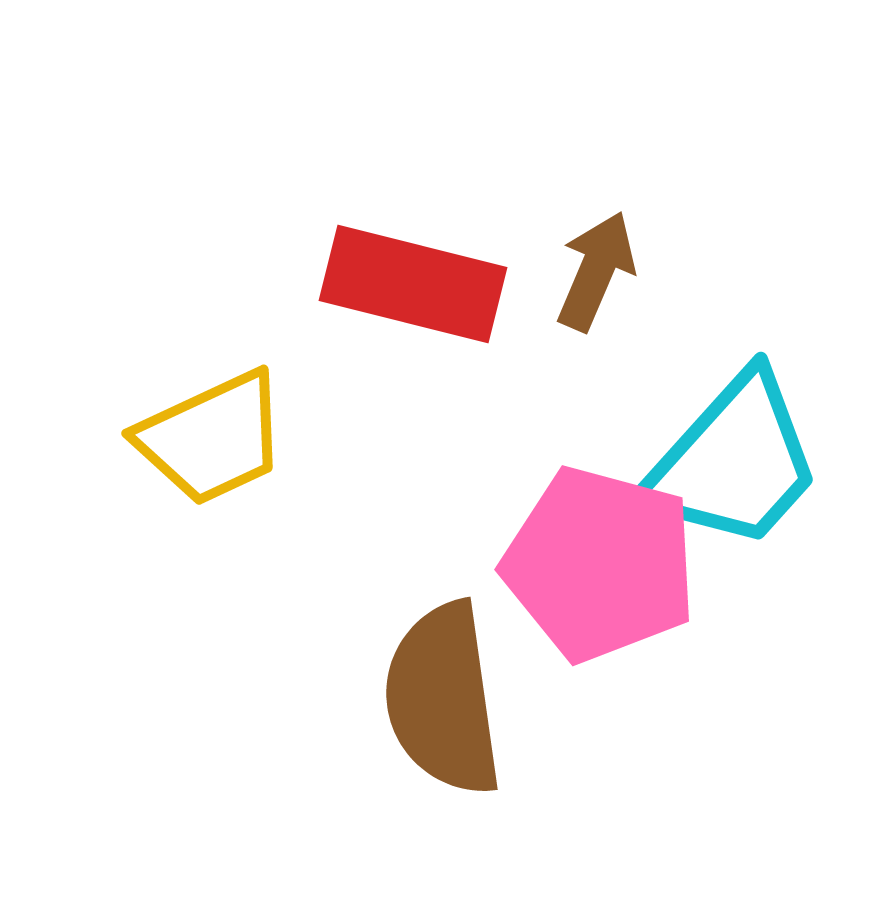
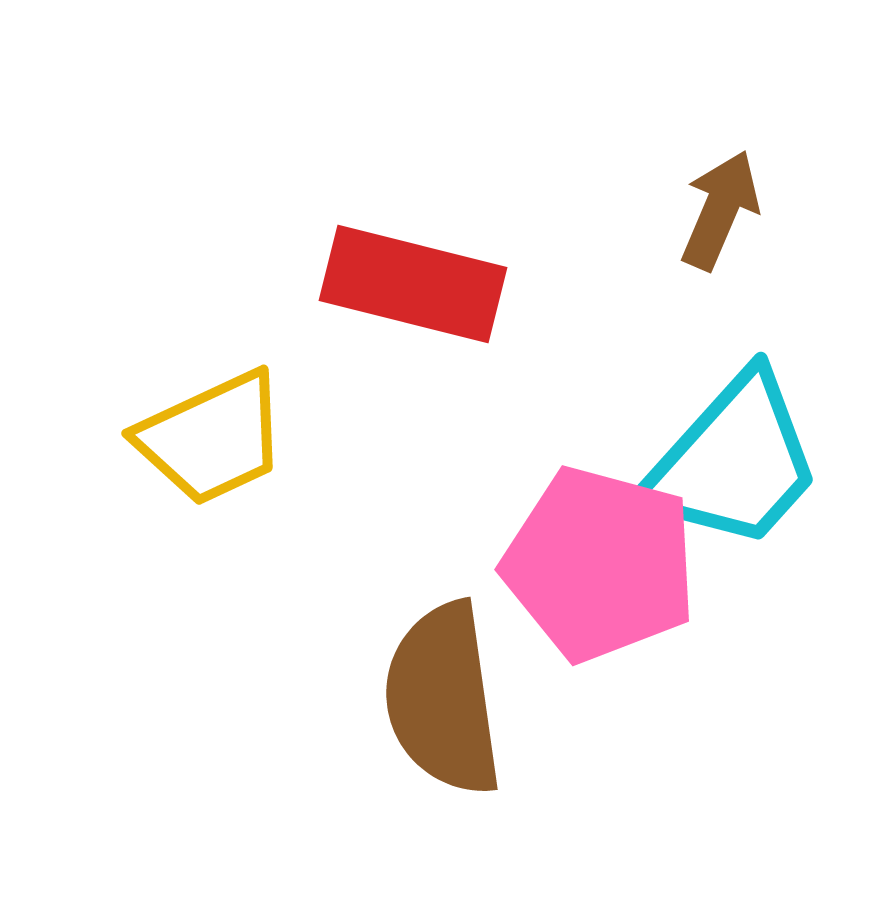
brown arrow: moved 124 px right, 61 px up
